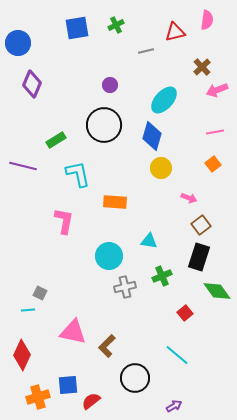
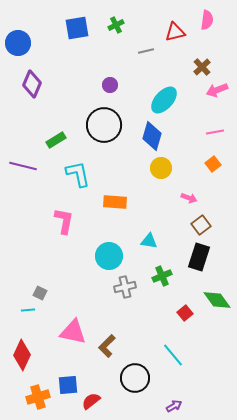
green diamond at (217, 291): moved 9 px down
cyan line at (177, 355): moved 4 px left; rotated 10 degrees clockwise
